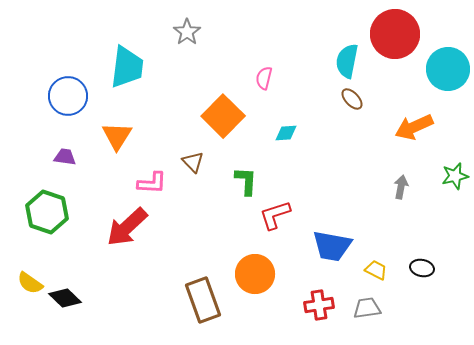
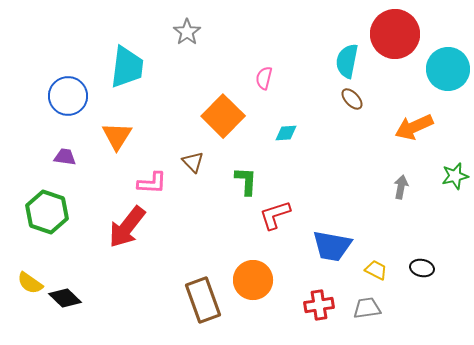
red arrow: rotated 9 degrees counterclockwise
orange circle: moved 2 px left, 6 px down
